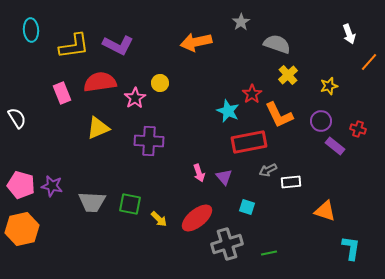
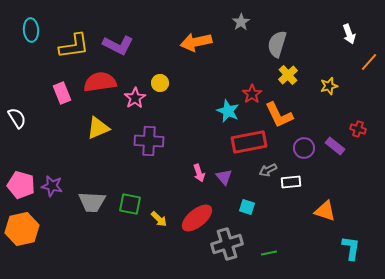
gray semicircle: rotated 92 degrees counterclockwise
purple circle: moved 17 px left, 27 px down
